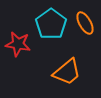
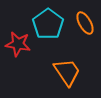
cyan pentagon: moved 3 px left
orange trapezoid: rotated 84 degrees counterclockwise
